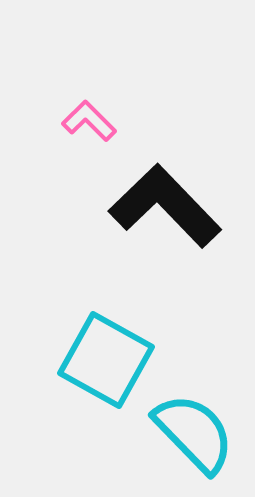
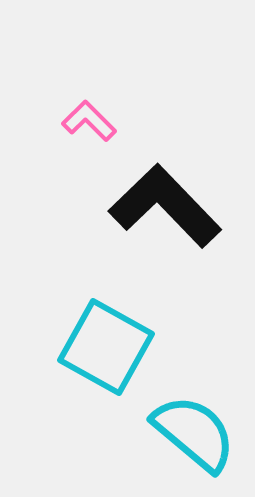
cyan square: moved 13 px up
cyan semicircle: rotated 6 degrees counterclockwise
